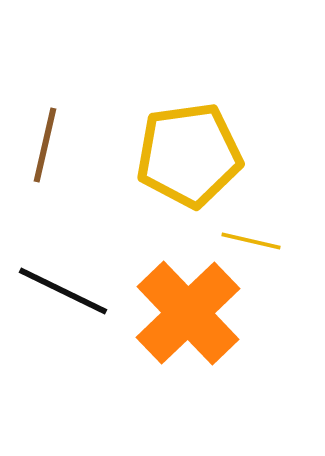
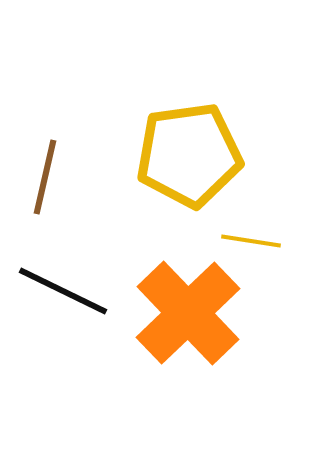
brown line: moved 32 px down
yellow line: rotated 4 degrees counterclockwise
